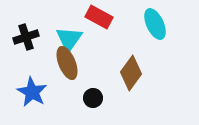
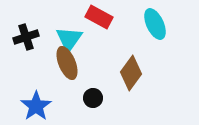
blue star: moved 4 px right, 14 px down; rotated 8 degrees clockwise
